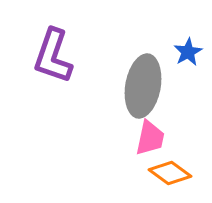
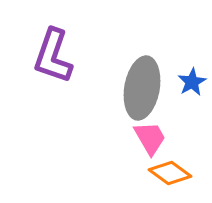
blue star: moved 4 px right, 30 px down
gray ellipse: moved 1 px left, 2 px down
pink trapezoid: rotated 42 degrees counterclockwise
